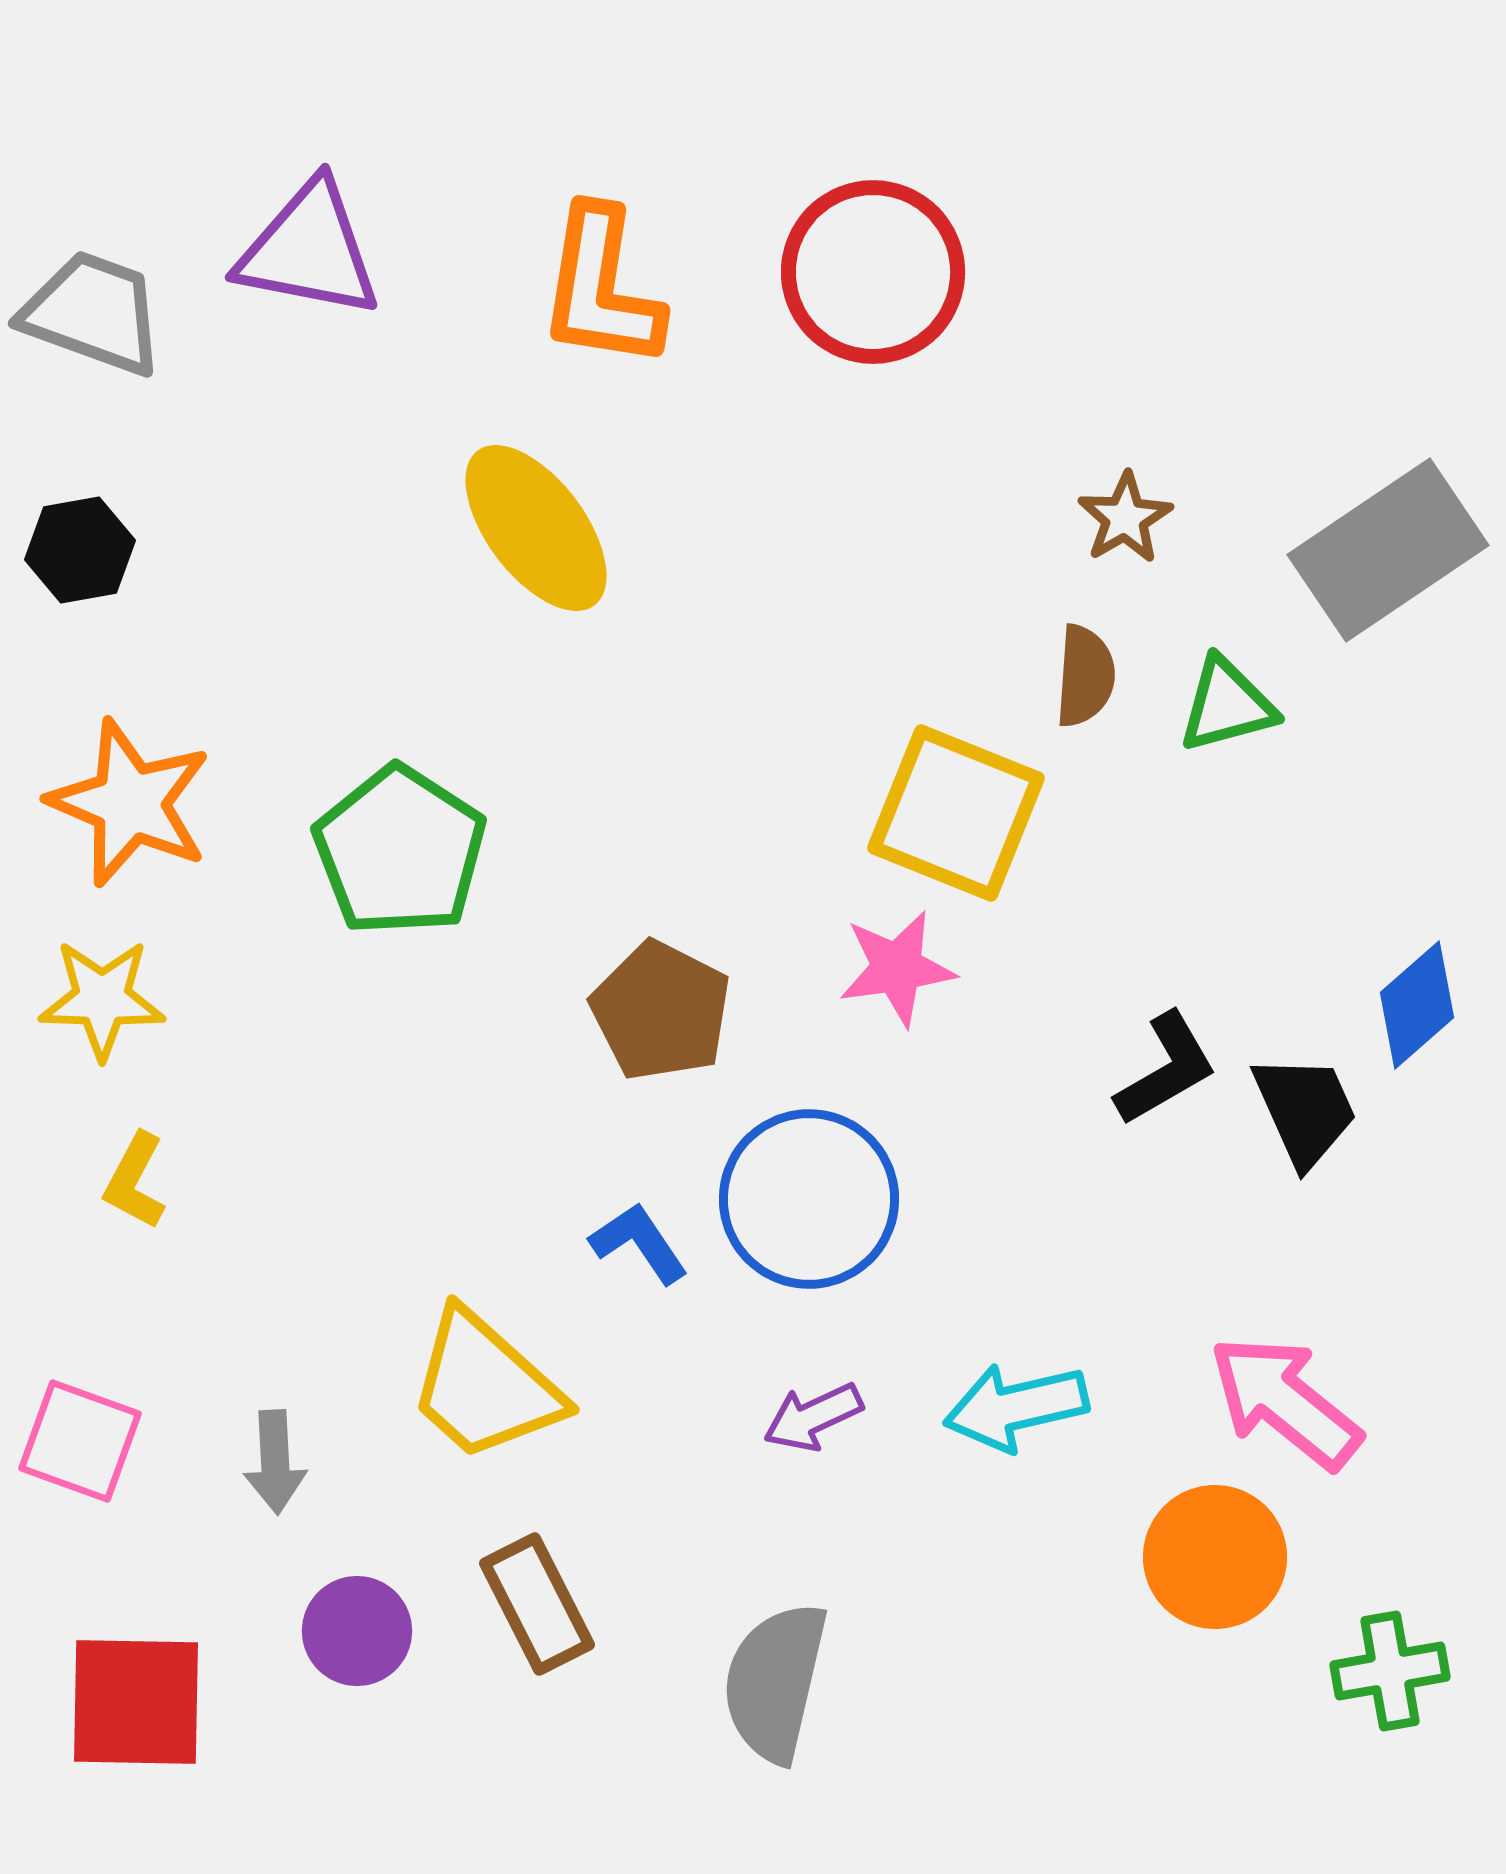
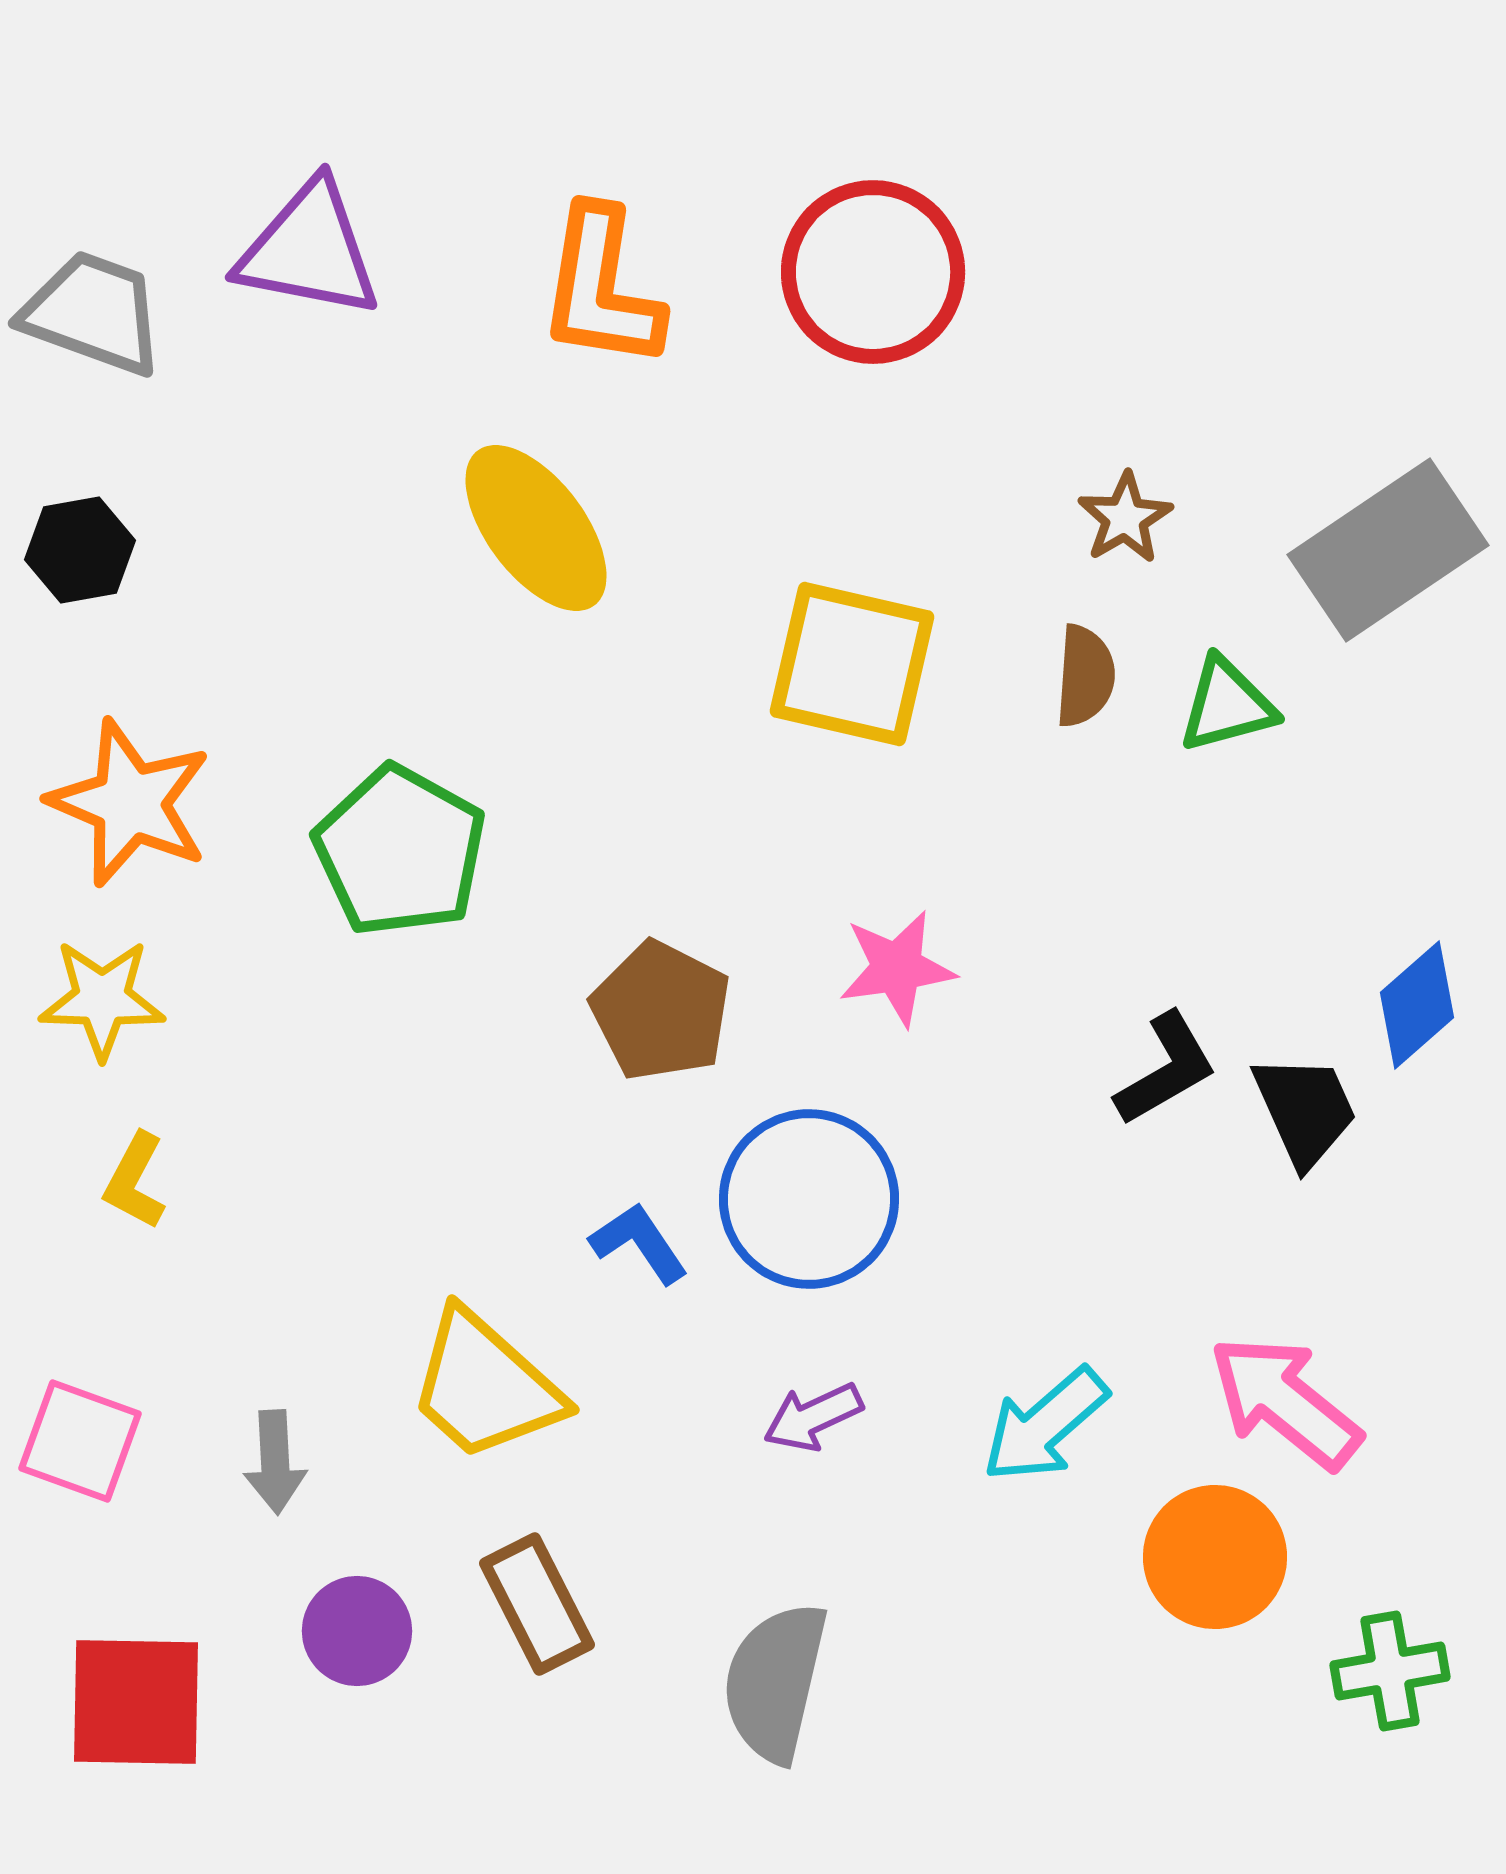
yellow square: moved 104 px left, 149 px up; rotated 9 degrees counterclockwise
green pentagon: rotated 4 degrees counterclockwise
cyan arrow: moved 29 px right, 18 px down; rotated 28 degrees counterclockwise
